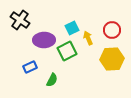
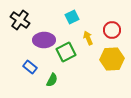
cyan square: moved 11 px up
green square: moved 1 px left, 1 px down
blue rectangle: rotated 64 degrees clockwise
